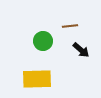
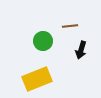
black arrow: rotated 66 degrees clockwise
yellow rectangle: rotated 20 degrees counterclockwise
